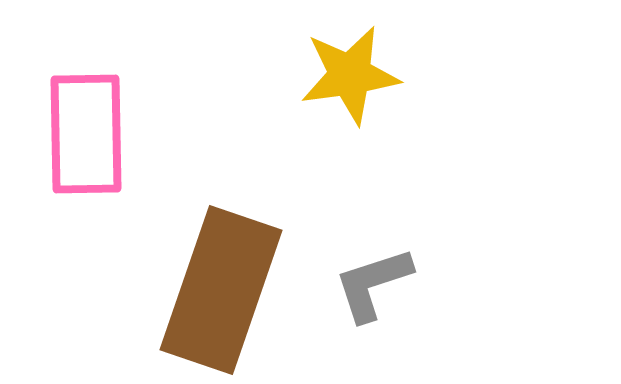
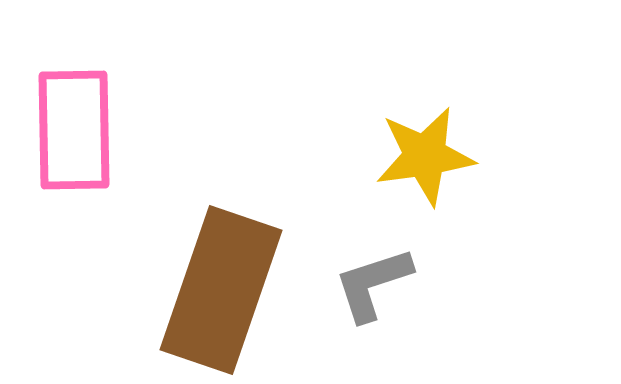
yellow star: moved 75 px right, 81 px down
pink rectangle: moved 12 px left, 4 px up
